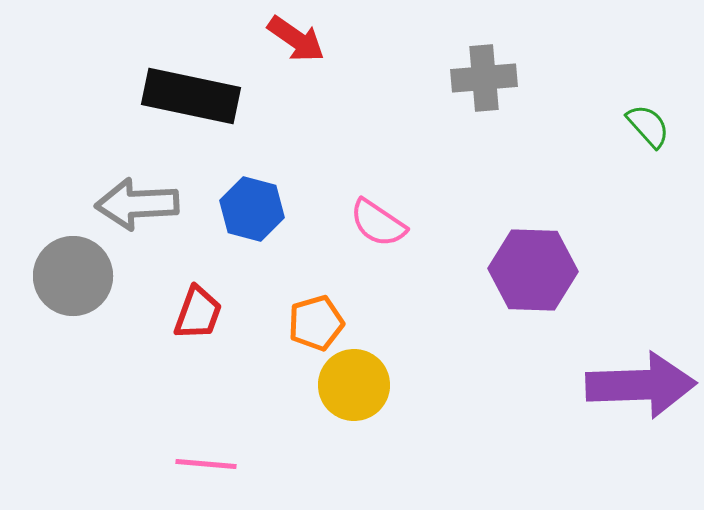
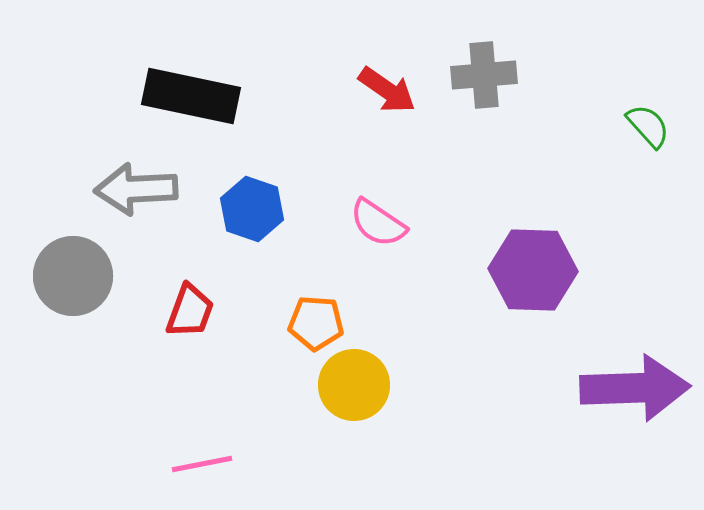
red arrow: moved 91 px right, 51 px down
gray cross: moved 3 px up
gray arrow: moved 1 px left, 15 px up
blue hexagon: rotated 4 degrees clockwise
red trapezoid: moved 8 px left, 2 px up
orange pentagon: rotated 20 degrees clockwise
purple arrow: moved 6 px left, 3 px down
pink line: moved 4 px left; rotated 16 degrees counterclockwise
